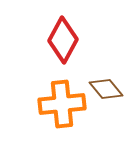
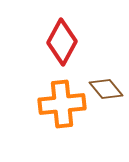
red diamond: moved 1 px left, 2 px down
